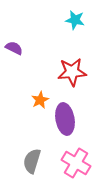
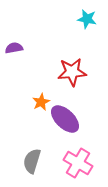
cyan star: moved 12 px right, 1 px up
purple semicircle: rotated 36 degrees counterclockwise
orange star: moved 1 px right, 2 px down
purple ellipse: rotated 36 degrees counterclockwise
pink cross: moved 2 px right
